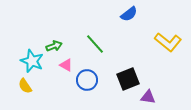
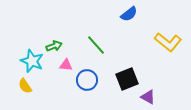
green line: moved 1 px right, 1 px down
pink triangle: rotated 24 degrees counterclockwise
black square: moved 1 px left
purple triangle: rotated 21 degrees clockwise
